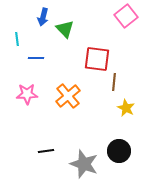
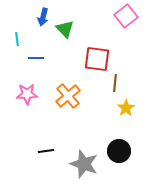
brown line: moved 1 px right, 1 px down
yellow star: rotated 12 degrees clockwise
